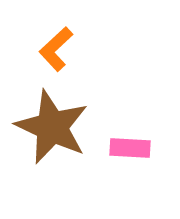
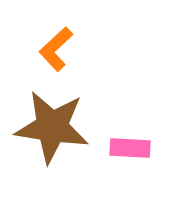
brown star: rotated 16 degrees counterclockwise
